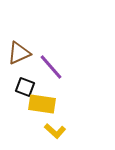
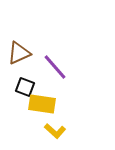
purple line: moved 4 px right
